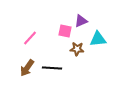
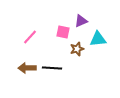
pink square: moved 2 px left, 1 px down
pink line: moved 1 px up
brown star: rotated 24 degrees counterclockwise
brown arrow: rotated 54 degrees clockwise
